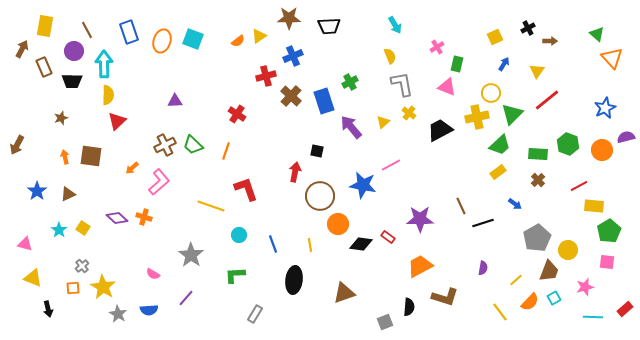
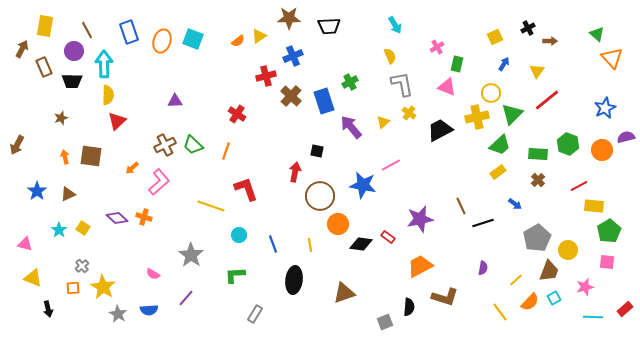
purple star at (420, 219): rotated 12 degrees counterclockwise
